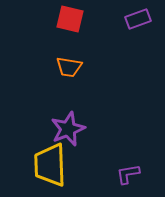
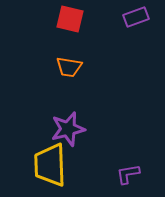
purple rectangle: moved 2 px left, 2 px up
purple star: rotated 8 degrees clockwise
